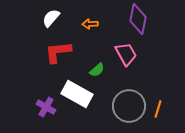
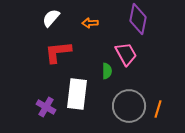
orange arrow: moved 1 px up
green semicircle: moved 10 px right, 1 px down; rotated 49 degrees counterclockwise
white rectangle: rotated 68 degrees clockwise
